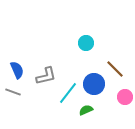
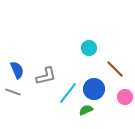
cyan circle: moved 3 px right, 5 px down
blue circle: moved 5 px down
